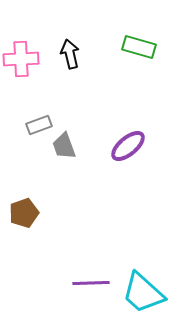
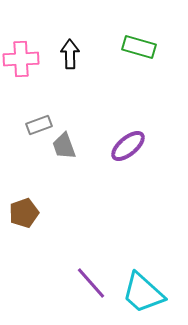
black arrow: rotated 12 degrees clockwise
purple line: rotated 51 degrees clockwise
